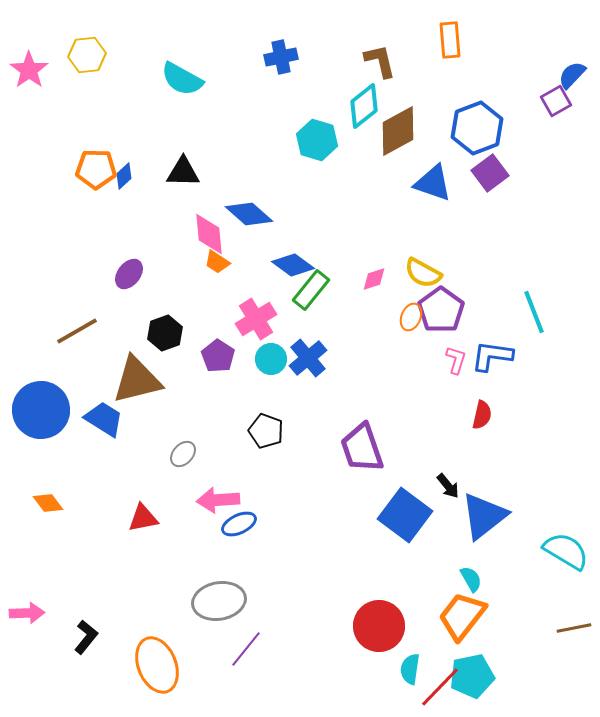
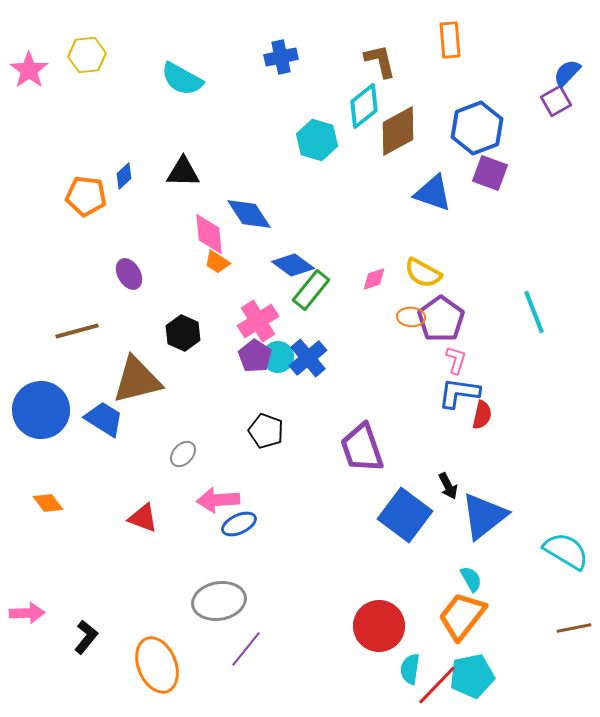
blue semicircle at (572, 75): moved 5 px left, 2 px up
orange pentagon at (96, 169): moved 10 px left, 27 px down; rotated 6 degrees clockwise
purple square at (490, 173): rotated 33 degrees counterclockwise
blue triangle at (433, 183): moved 10 px down
blue diamond at (249, 214): rotated 15 degrees clockwise
purple ellipse at (129, 274): rotated 68 degrees counterclockwise
purple pentagon at (441, 310): moved 9 px down
orange ellipse at (411, 317): rotated 72 degrees clockwise
pink cross at (256, 319): moved 2 px right, 2 px down
brown line at (77, 331): rotated 15 degrees clockwise
black hexagon at (165, 333): moved 18 px right; rotated 16 degrees counterclockwise
purple pentagon at (218, 356): moved 37 px right
blue L-shape at (492, 356): moved 33 px left, 37 px down
cyan circle at (271, 359): moved 7 px right, 2 px up
black arrow at (448, 486): rotated 12 degrees clockwise
red triangle at (143, 518): rotated 32 degrees clockwise
red line at (440, 687): moved 3 px left, 2 px up
